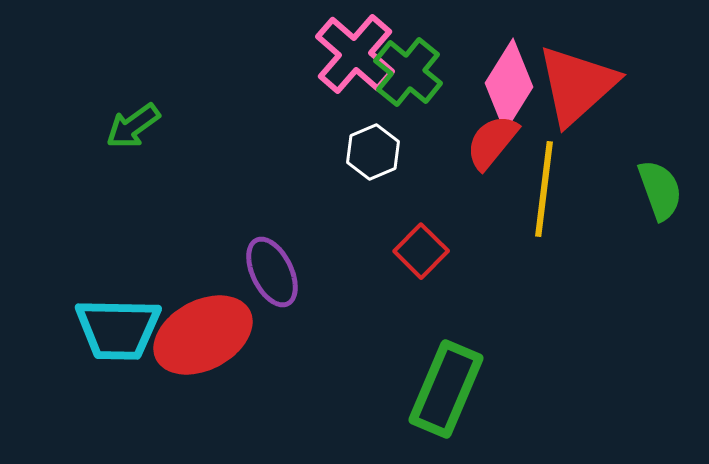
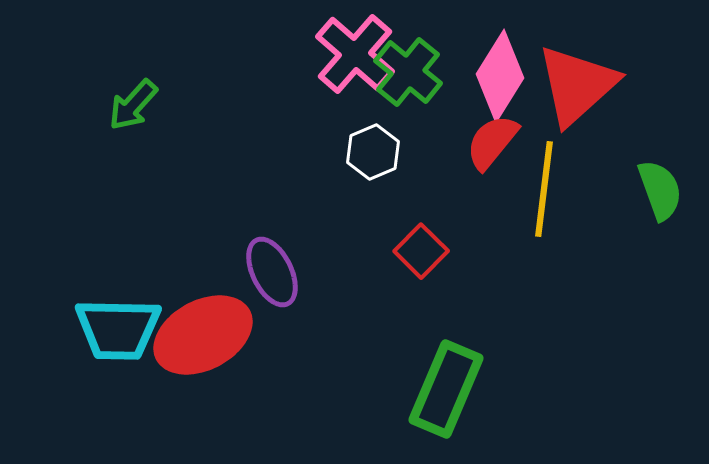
pink diamond: moved 9 px left, 9 px up
green arrow: moved 21 px up; rotated 12 degrees counterclockwise
